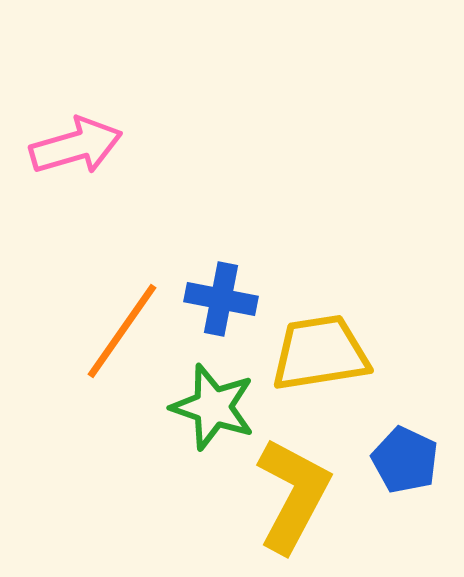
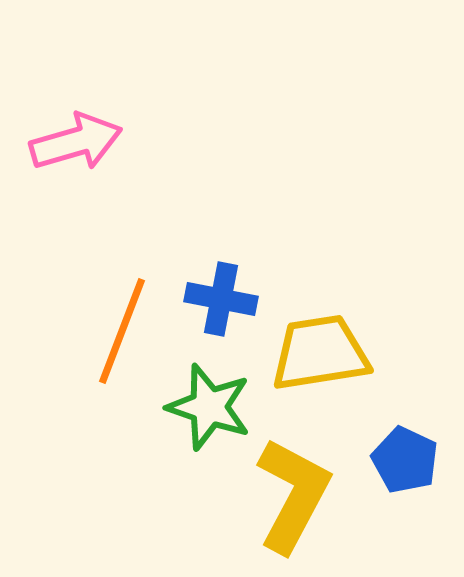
pink arrow: moved 4 px up
orange line: rotated 14 degrees counterclockwise
green star: moved 4 px left
